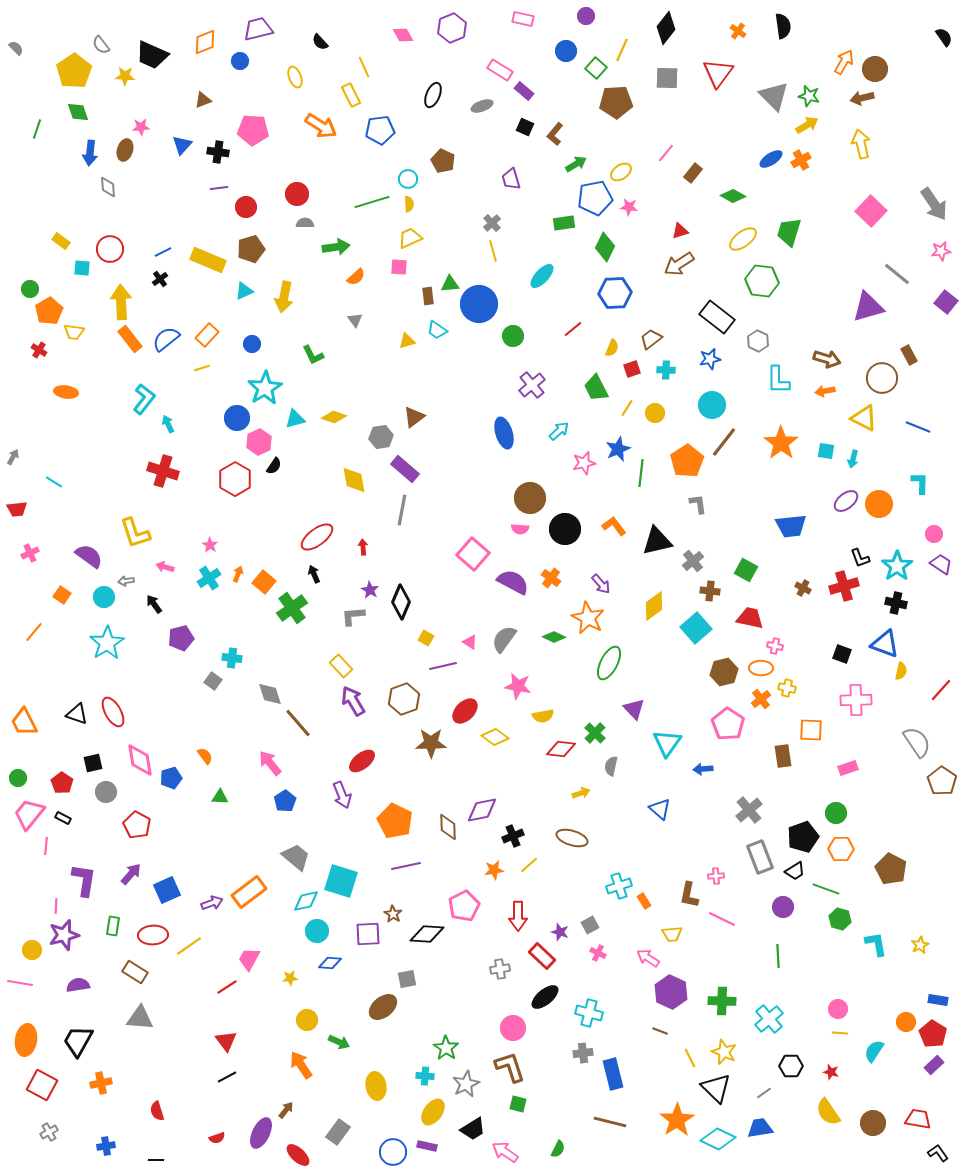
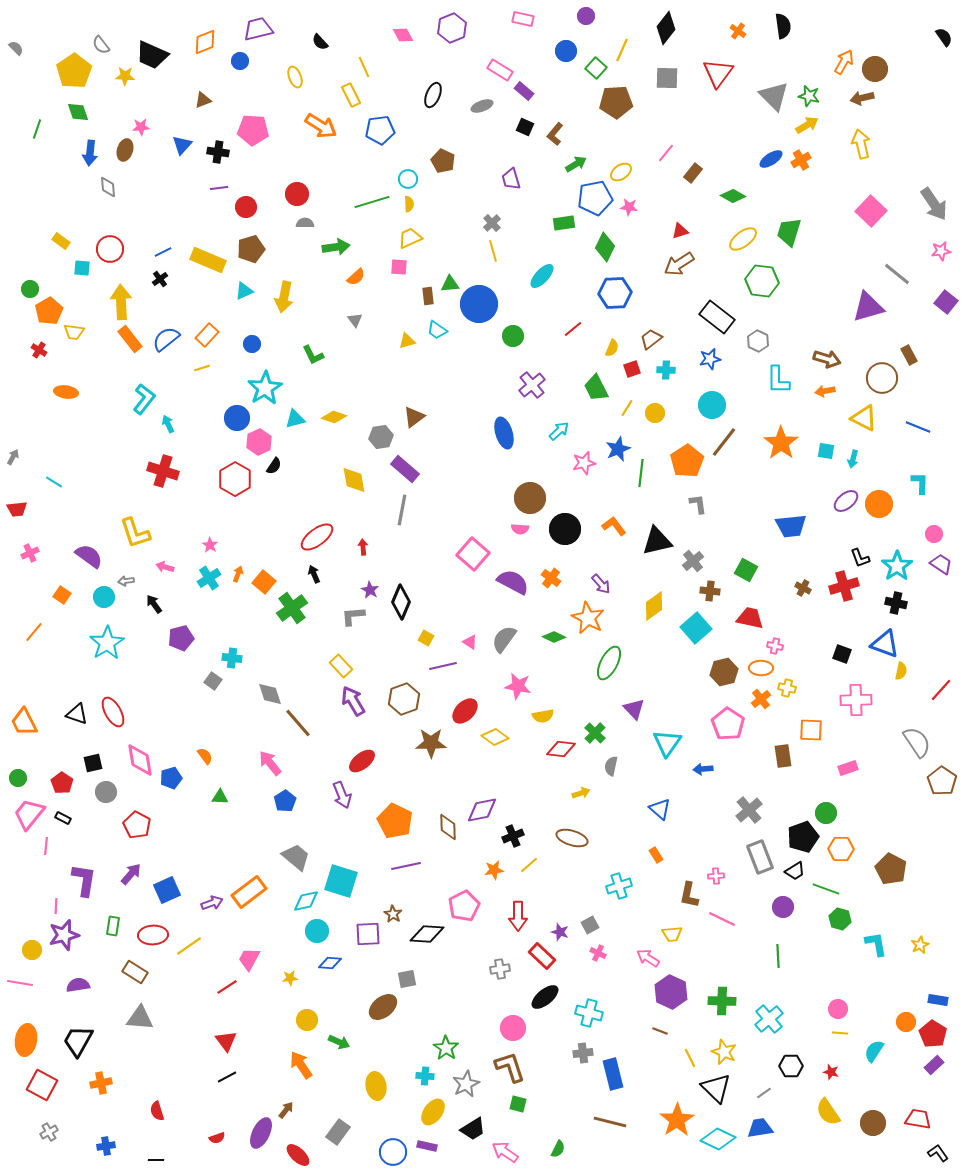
green circle at (836, 813): moved 10 px left
orange rectangle at (644, 901): moved 12 px right, 46 px up
